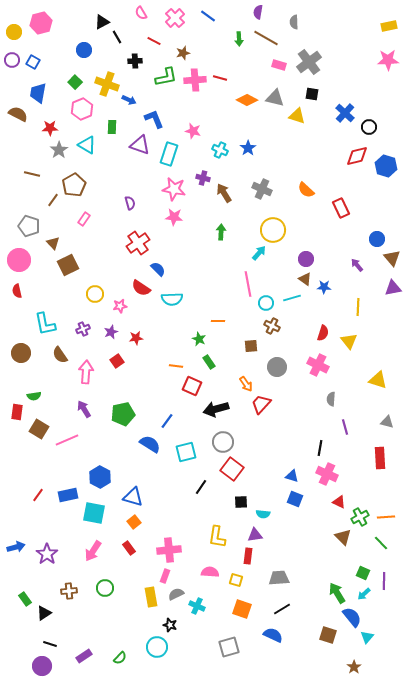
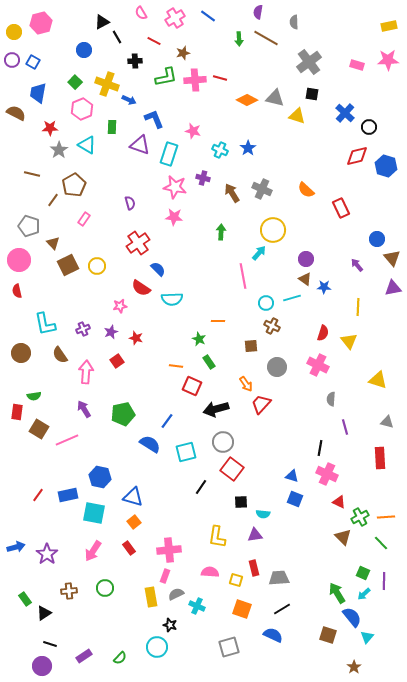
pink cross at (175, 18): rotated 12 degrees clockwise
pink rectangle at (279, 65): moved 78 px right
brown semicircle at (18, 114): moved 2 px left, 1 px up
pink star at (174, 189): moved 1 px right, 2 px up
brown arrow at (224, 193): moved 8 px right
pink line at (248, 284): moved 5 px left, 8 px up
yellow circle at (95, 294): moved 2 px right, 28 px up
red star at (136, 338): rotated 24 degrees clockwise
blue hexagon at (100, 477): rotated 15 degrees counterclockwise
red rectangle at (248, 556): moved 6 px right, 12 px down; rotated 21 degrees counterclockwise
